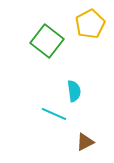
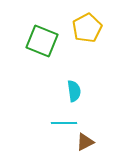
yellow pentagon: moved 3 px left, 4 px down
green square: moved 5 px left; rotated 16 degrees counterclockwise
cyan line: moved 10 px right, 9 px down; rotated 25 degrees counterclockwise
